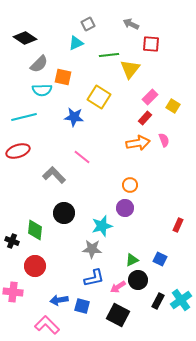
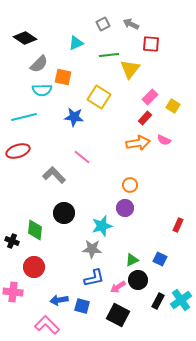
gray square at (88, 24): moved 15 px right
pink semicircle at (164, 140): rotated 136 degrees clockwise
red circle at (35, 266): moved 1 px left, 1 px down
